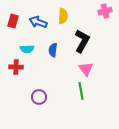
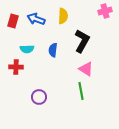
blue arrow: moved 2 px left, 3 px up
pink triangle: rotated 21 degrees counterclockwise
